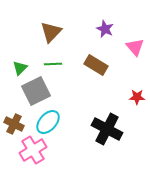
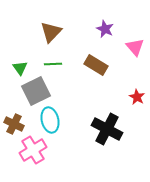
green triangle: rotated 21 degrees counterclockwise
red star: rotated 28 degrees clockwise
cyan ellipse: moved 2 px right, 2 px up; rotated 55 degrees counterclockwise
